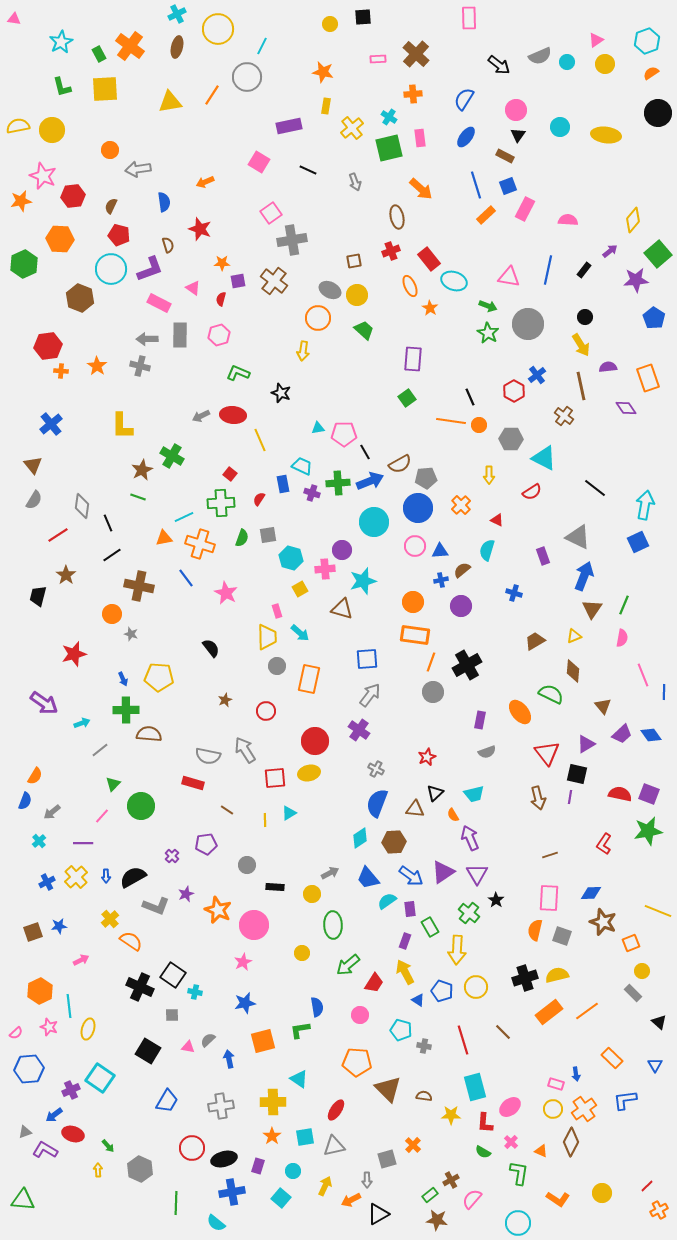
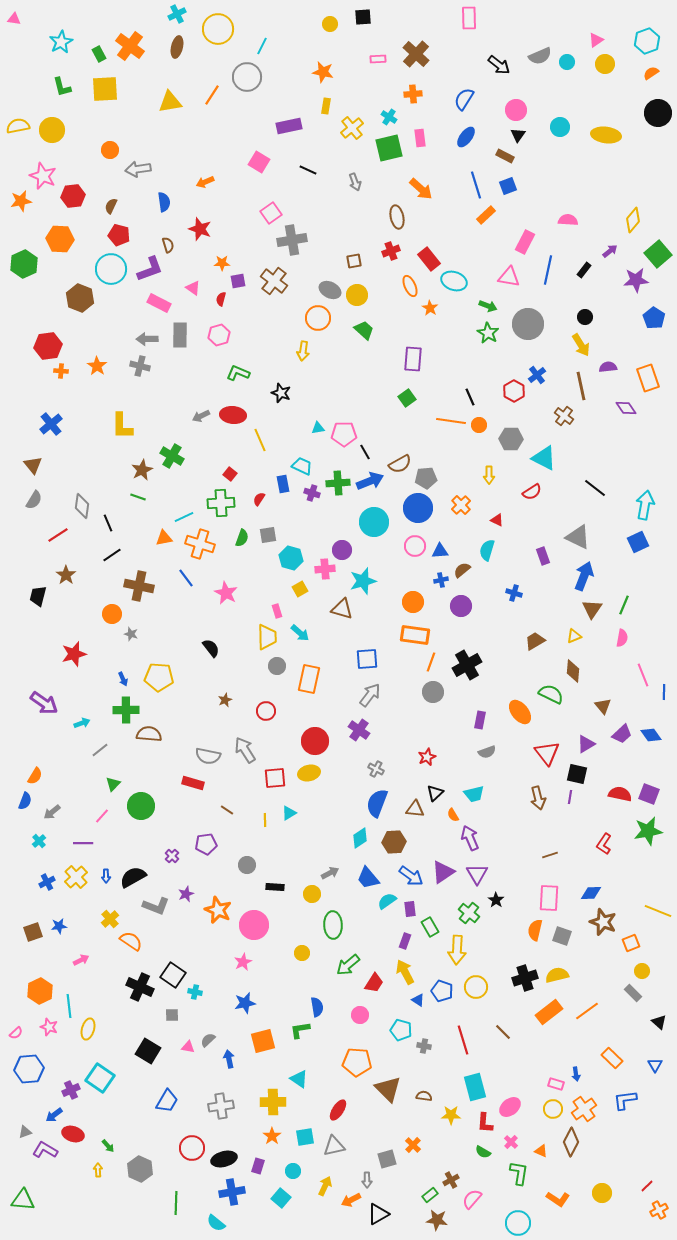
pink rectangle at (525, 209): moved 33 px down
red ellipse at (336, 1110): moved 2 px right
